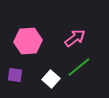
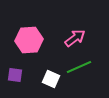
pink hexagon: moved 1 px right, 1 px up
green line: rotated 15 degrees clockwise
white square: rotated 18 degrees counterclockwise
